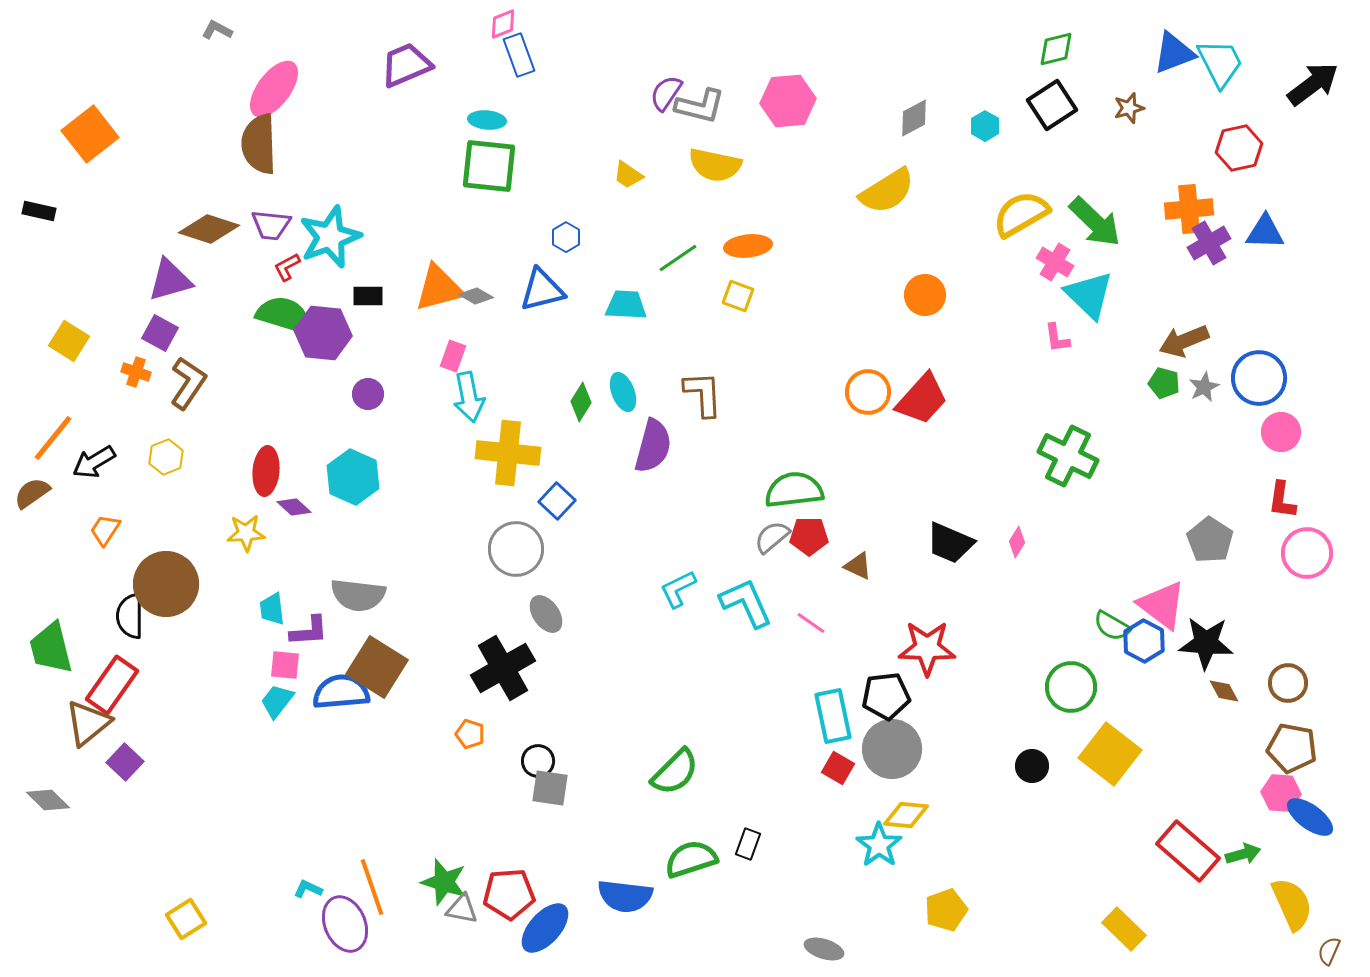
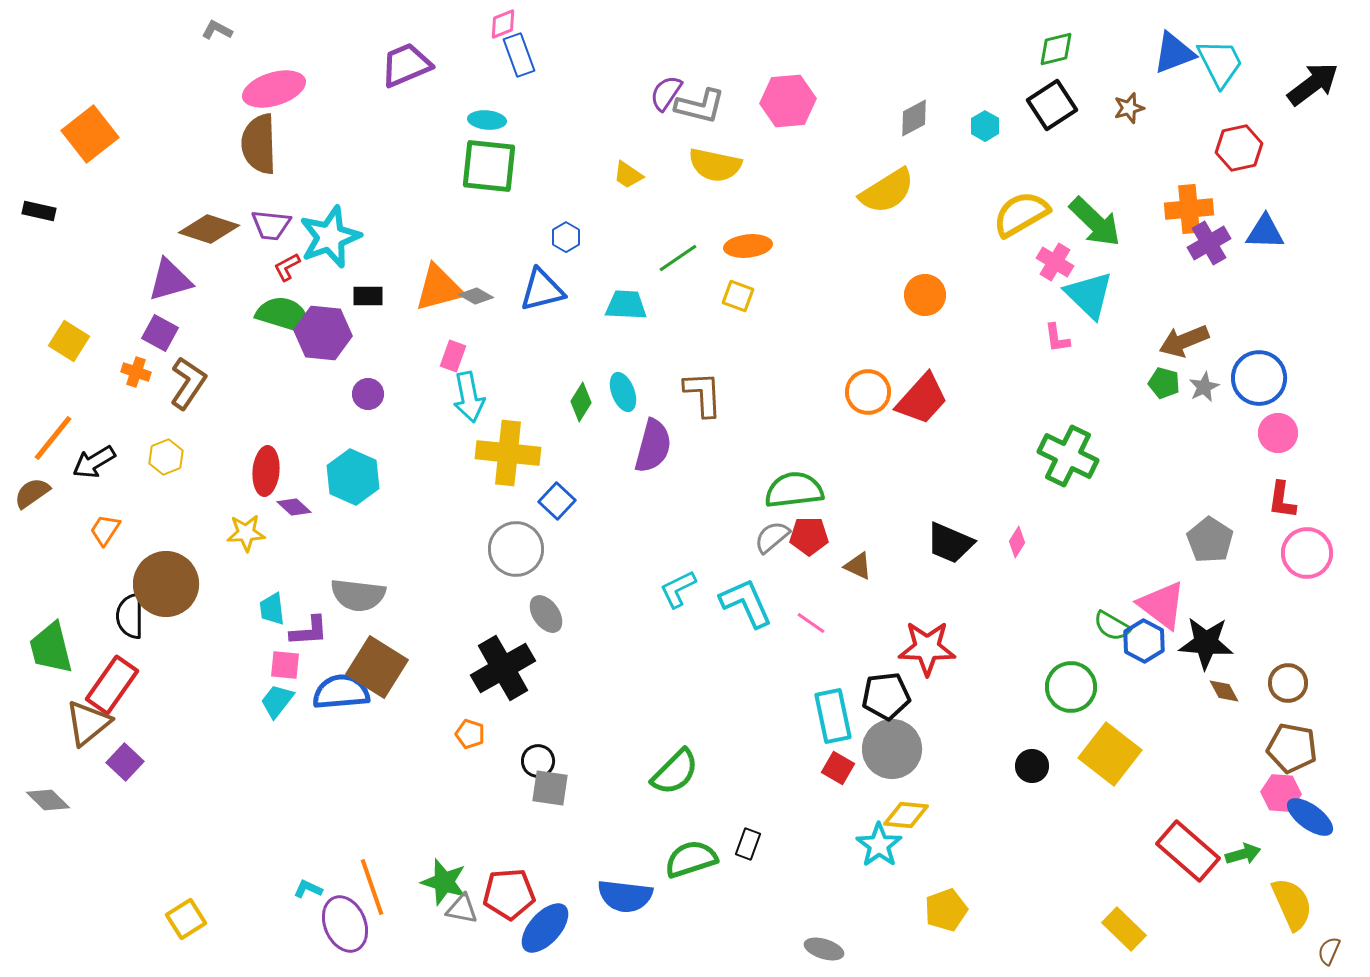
pink ellipse at (274, 89): rotated 36 degrees clockwise
pink circle at (1281, 432): moved 3 px left, 1 px down
